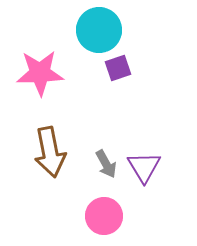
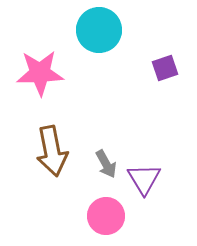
purple square: moved 47 px right
brown arrow: moved 2 px right, 1 px up
purple triangle: moved 12 px down
pink circle: moved 2 px right
